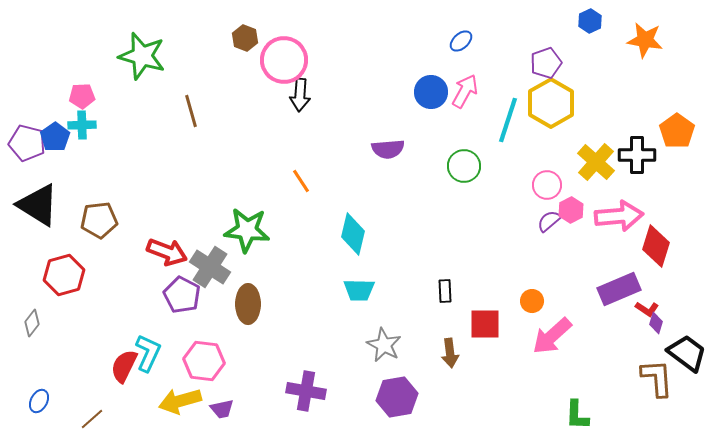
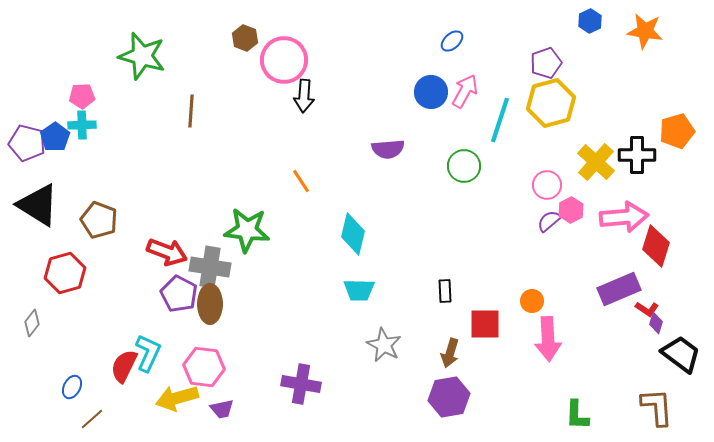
orange star at (645, 40): moved 9 px up
blue ellipse at (461, 41): moved 9 px left
black arrow at (300, 95): moved 4 px right, 1 px down
yellow hexagon at (551, 103): rotated 15 degrees clockwise
brown line at (191, 111): rotated 20 degrees clockwise
cyan line at (508, 120): moved 8 px left
orange pentagon at (677, 131): rotated 20 degrees clockwise
pink arrow at (619, 216): moved 5 px right, 1 px down
brown pentagon at (99, 220): rotated 27 degrees clockwise
gray cross at (210, 267): rotated 24 degrees counterclockwise
red hexagon at (64, 275): moved 1 px right, 2 px up
purple pentagon at (182, 295): moved 3 px left, 1 px up
brown ellipse at (248, 304): moved 38 px left
pink arrow at (552, 336): moved 4 px left, 3 px down; rotated 51 degrees counterclockwise
brown arrow at (450, 353): rotated 24 degrees clockwise
black trapezoid at (687, 353): moved 6 px left, 1 px down
pink hexagon at (204, 361): moved 6 px down
brown L-shape at (657, 378): moved 29 px down
purple cross at (306, 391): moved 5 px left, 7 px up
purple hexagon at (397, 397): moved 52 px right
blue ellipse at (39, 401): moved 33 px right, 14 px up
yellow arrow at (180, 401): moved 3 px left, 3 px up
